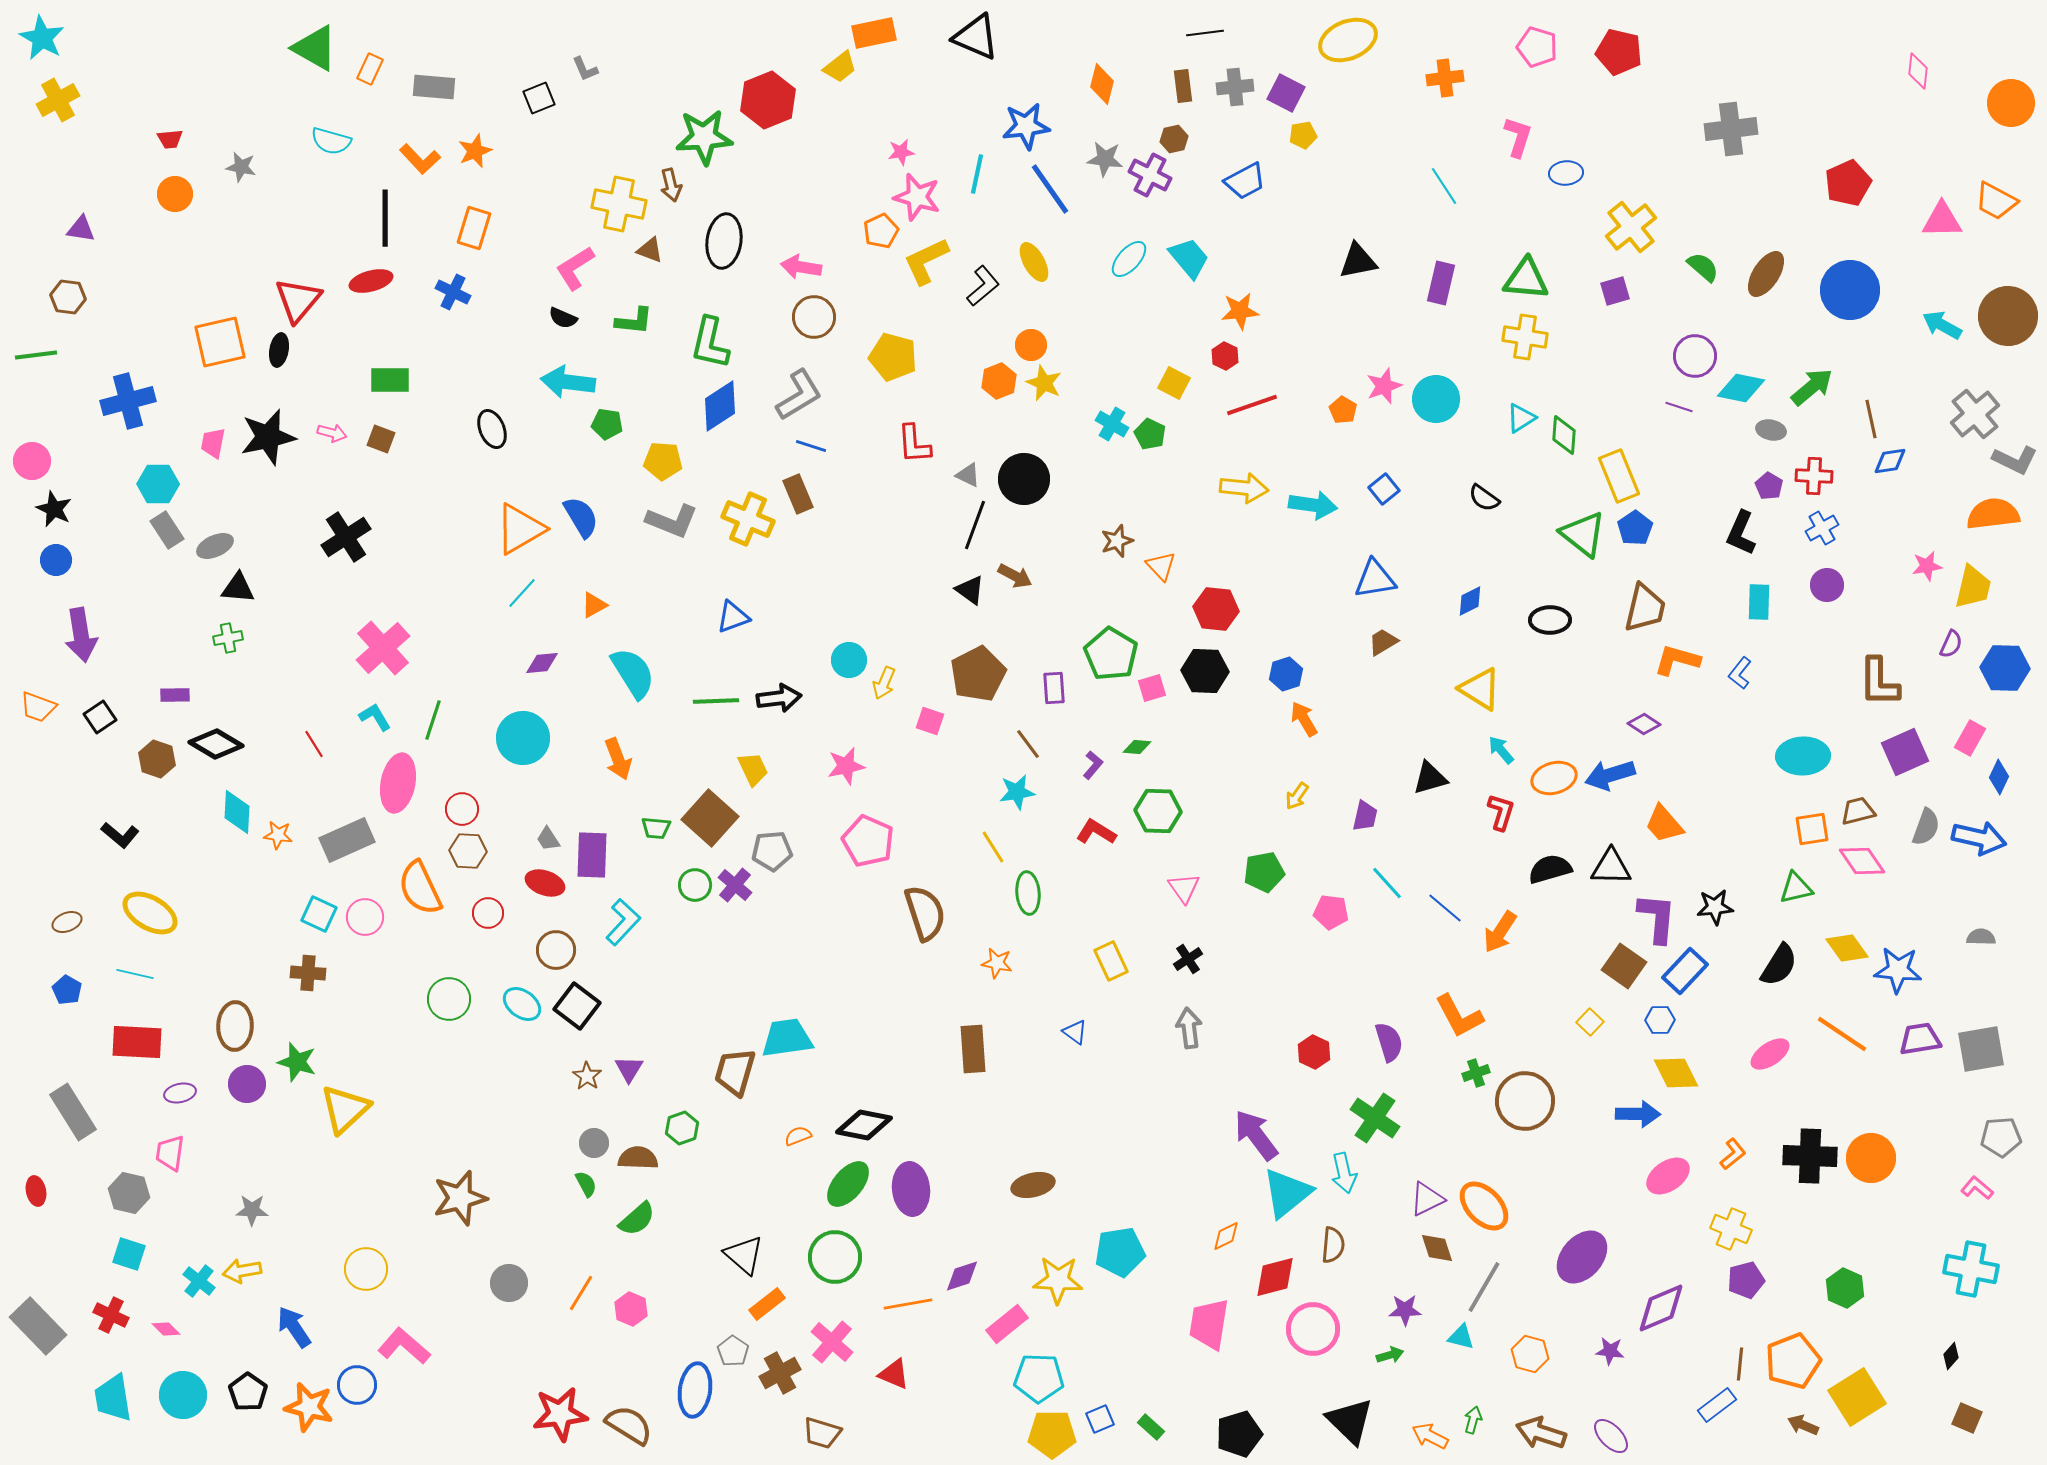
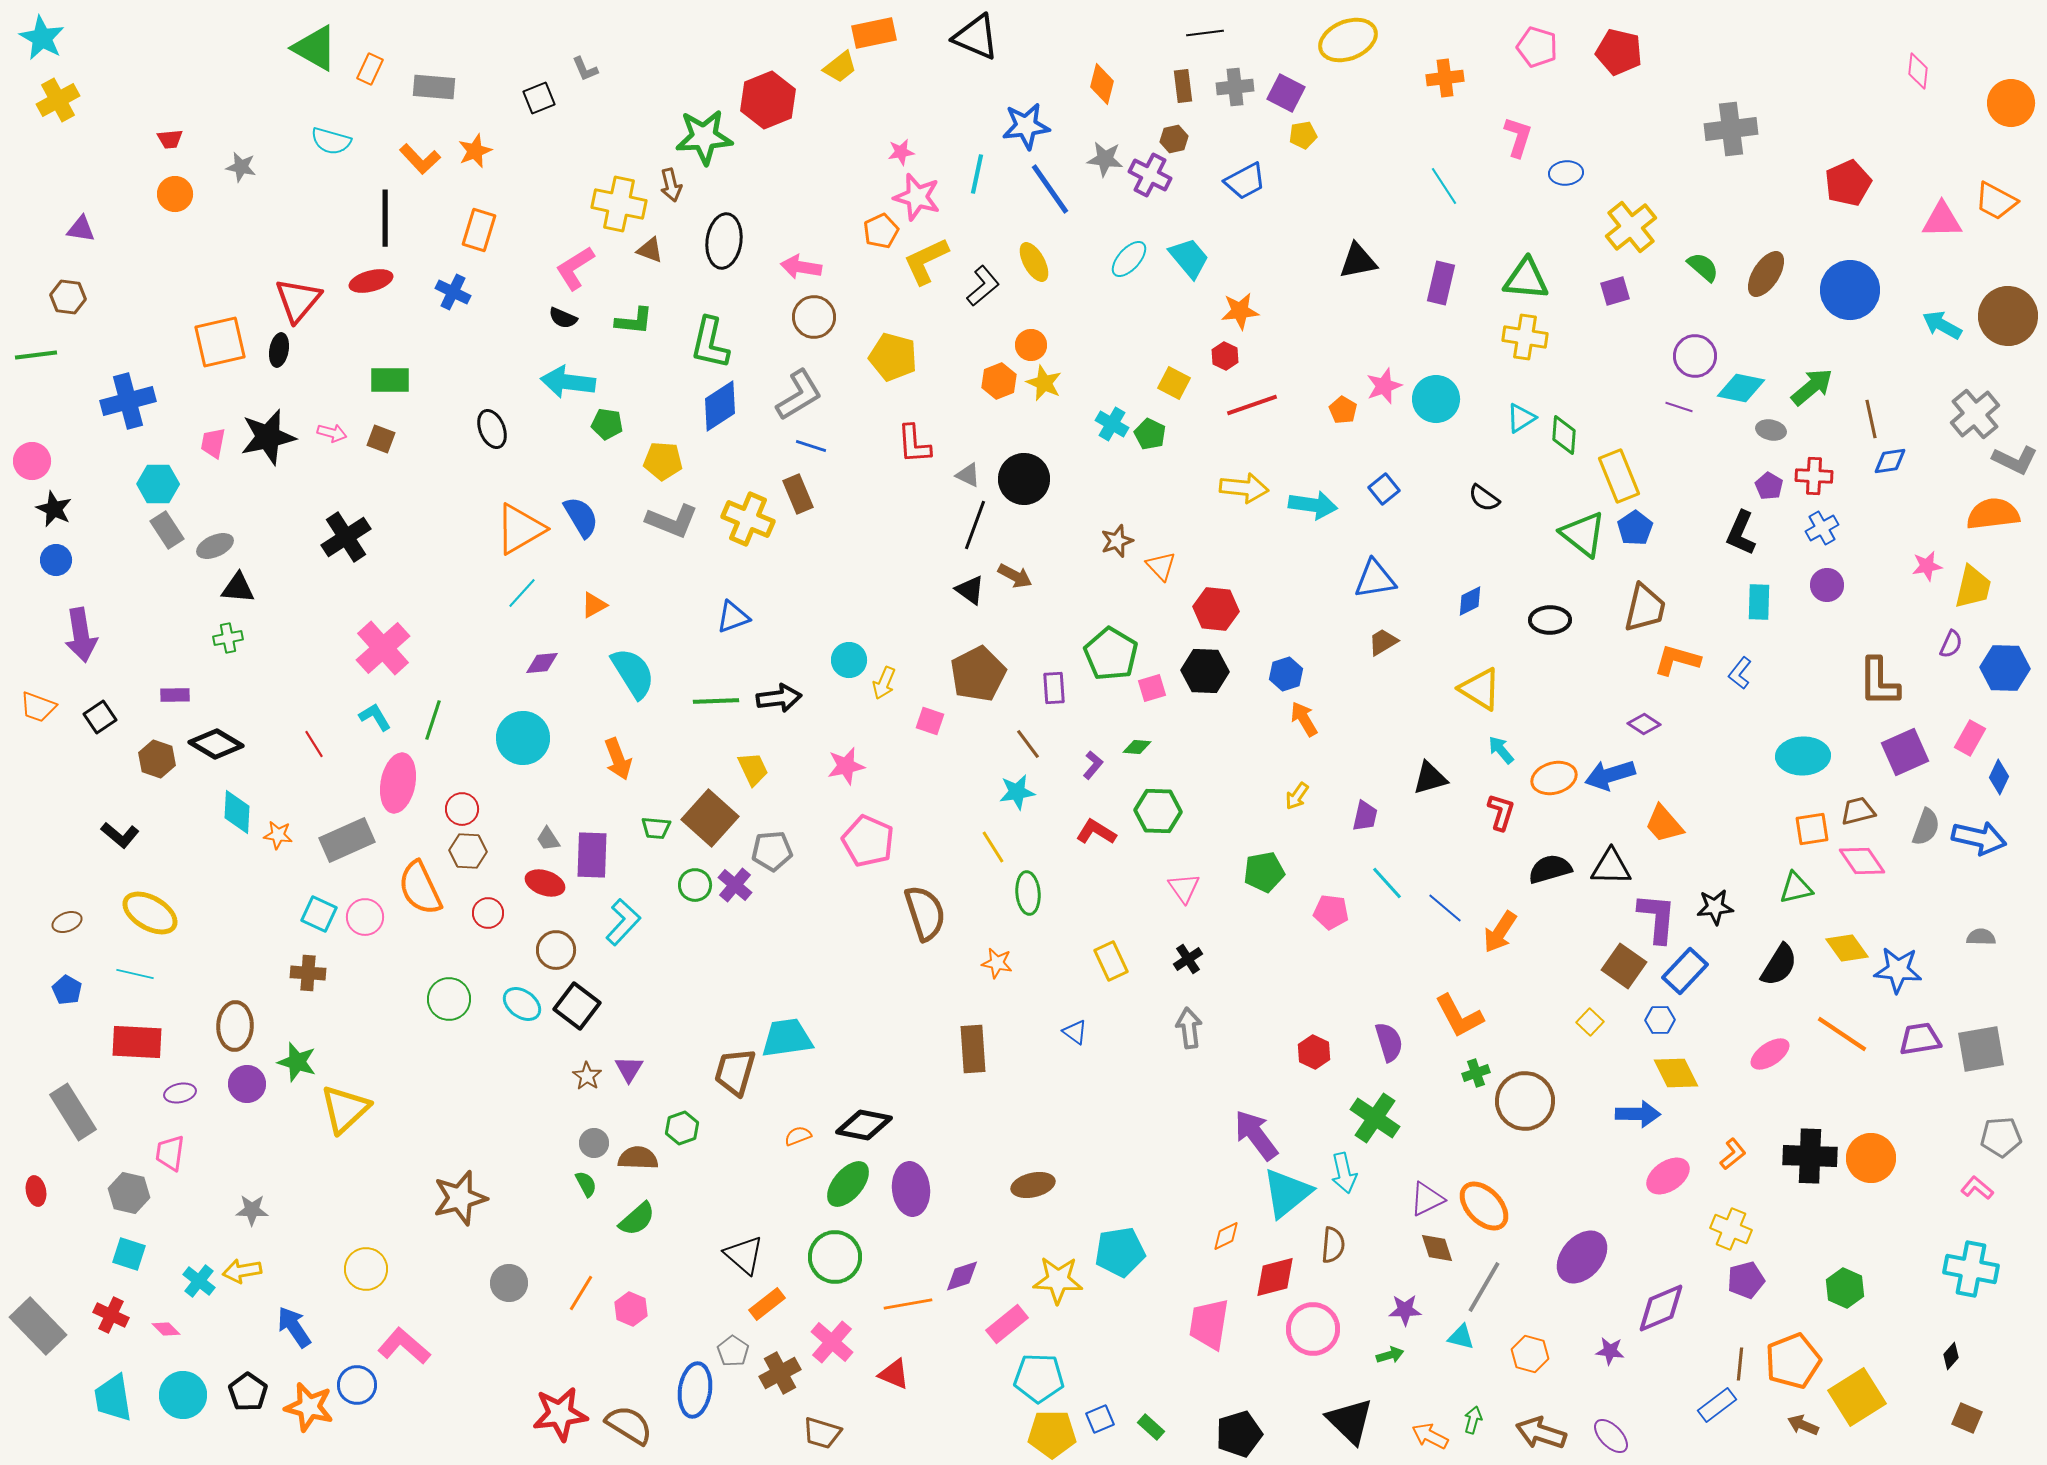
orange rectangle at (474, 228): moved 5 px right, 2 px down
